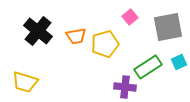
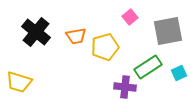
gray square: moved 4 px down
black cross: moved 2 px left, 1 px down
yellow pentagon: moved 3 px down
cyan square: moved 11 px down
yellow trapezoid: moved 6 px left
